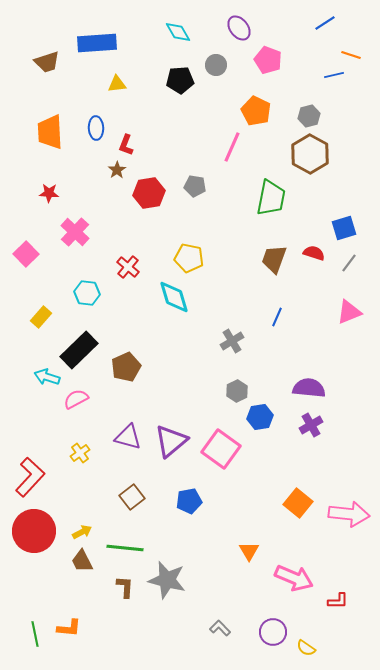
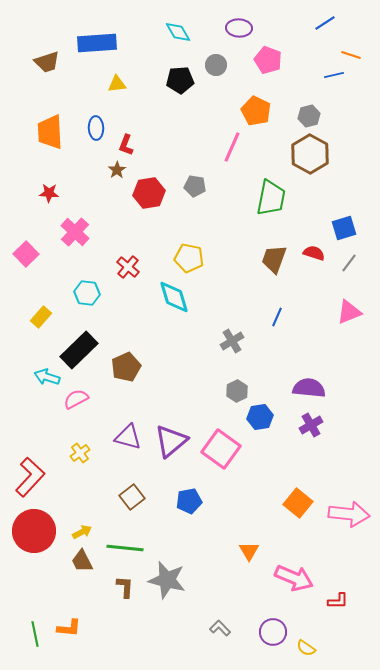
purple ellipse at (239, 28): rotated 50 degrees counterclockwise
